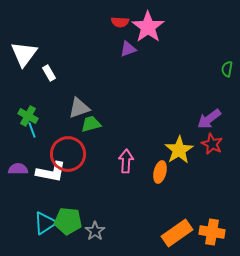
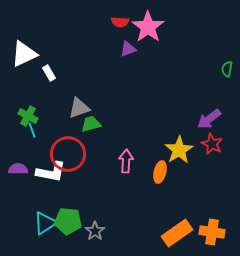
white triangle: rotated 28 degrees clockwise
